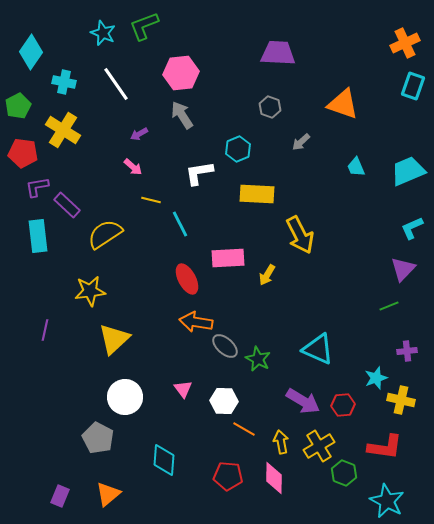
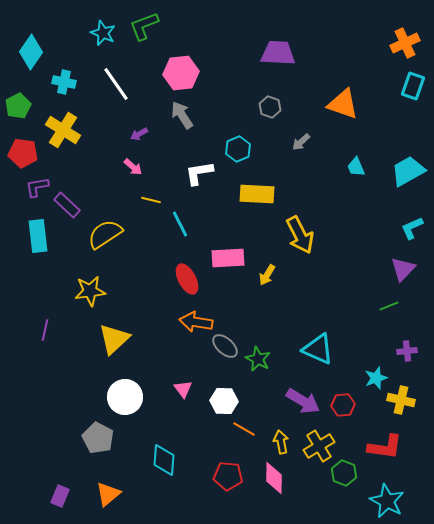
cyan trapezoid at (408, 171): rotated 6 degrees counterclockwise
